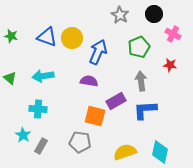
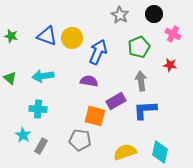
blue triangle: moved 1 px up
gray pentagon: moved 2 px up
